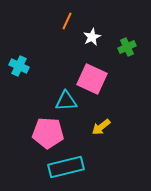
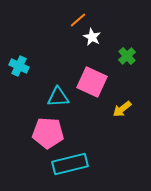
orange line: moved 11 px right, 1 px up; rotated 24 degrees clockwise
white star: rotated 18 degrees counterclockwise
green cross: moved 9 px down; rotated 18 degrees counterclockwise
pink square: moved 3 px down
cyan triangle: moved 8 px left, 4 px up
yellow arrow: moved 21 px right, 18 px up
cyan rectangle: moved 4 px right, 3 px up
